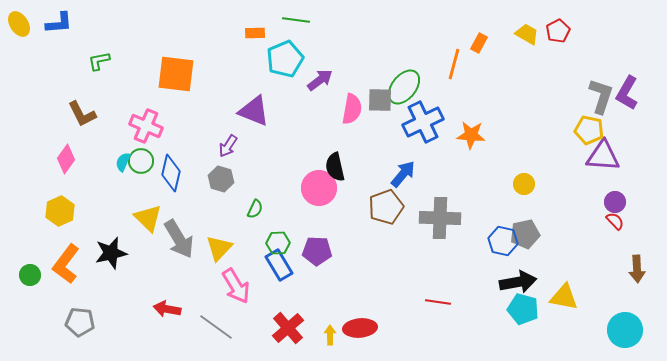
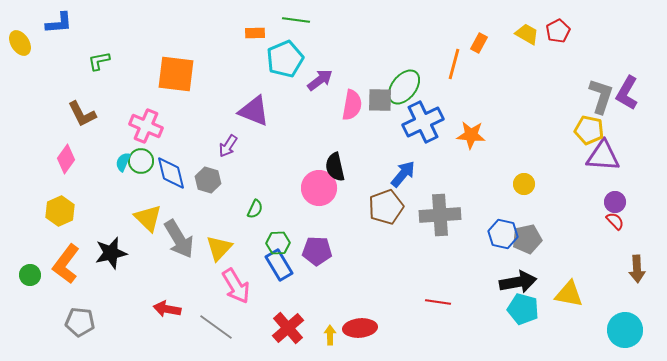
yellow ellipse at (19, 24): moved 1 px right, 19 px down
pink semicircle at (352, 109): moved 4 px up
blue diamond at (171, 173): rotated 27 degrees counterclockwise
gray hexagon at (221, 179): moved 13 px left, 1 px down
gray cross at (440, 218): moved 3 px up; rotated 6 degrees counterclockwise
gray pentagon at (525, 234): moved 2 px right, 5 px down
blue hexagon at (503, 241): moved 7 px up
yellow triangle at (564, 297): moved 5 px right, 3 px up
